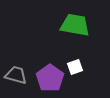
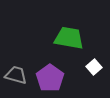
green trapezoid: moved 6 px left, 13 px down
white square: moved 19 px right; rotated 21 degrees counterclockwise
